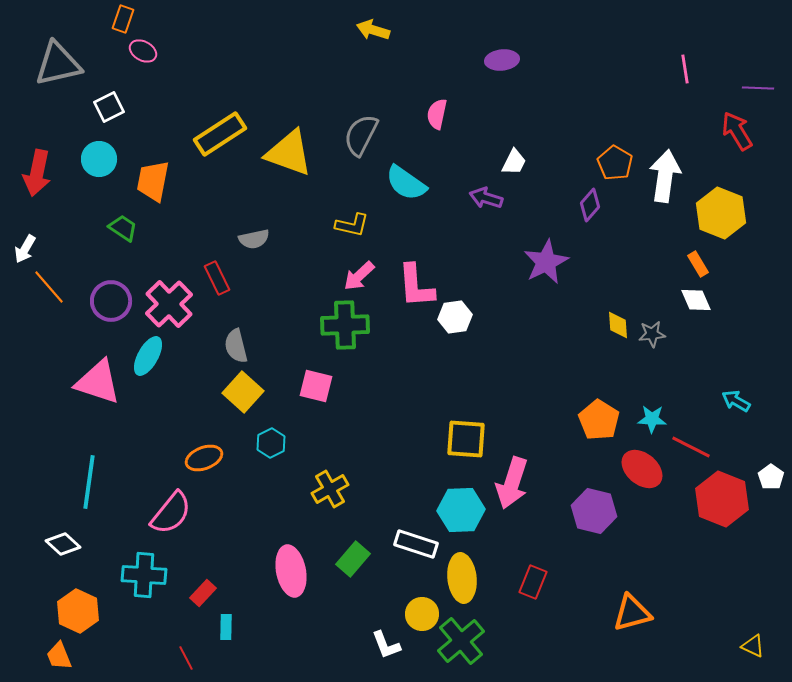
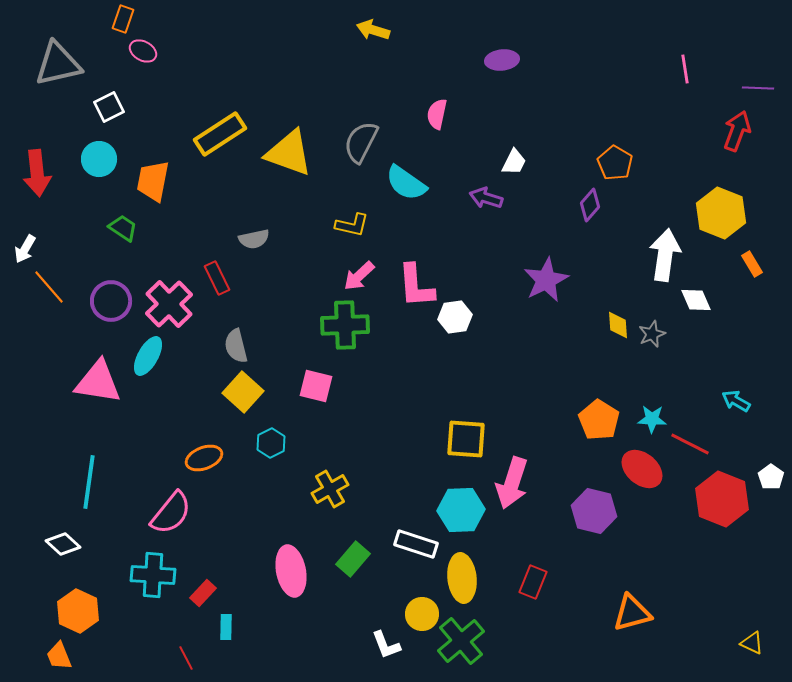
red arrow at (737, 131): rotated 51 degrees clockwise
gray semicircle at (361, 135): moved 7 px down
red arrow at (37, 173): rotated 18 degrees counterclockwise
white arrow at (665, 176): moved 79 px down
purple star at (546, 262): moved 18 px down
orange rectangle at (698, 264): moved 54 px right
gray star at (652, 334): rotated 16 degrees counterclockwise
pink triangle at (98, 382): rotated 9 degrees counterclockwise
red line at (691, 447): moved 1 px left, 3 px up
cyan cross at (144, 575): moved 9 px right
yellow triangle at (753, 646): moved 1 px left, 3 px up
